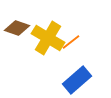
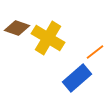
orange line: moved 24 px right, 10 px down
blue rectangle: moved 2 px up
